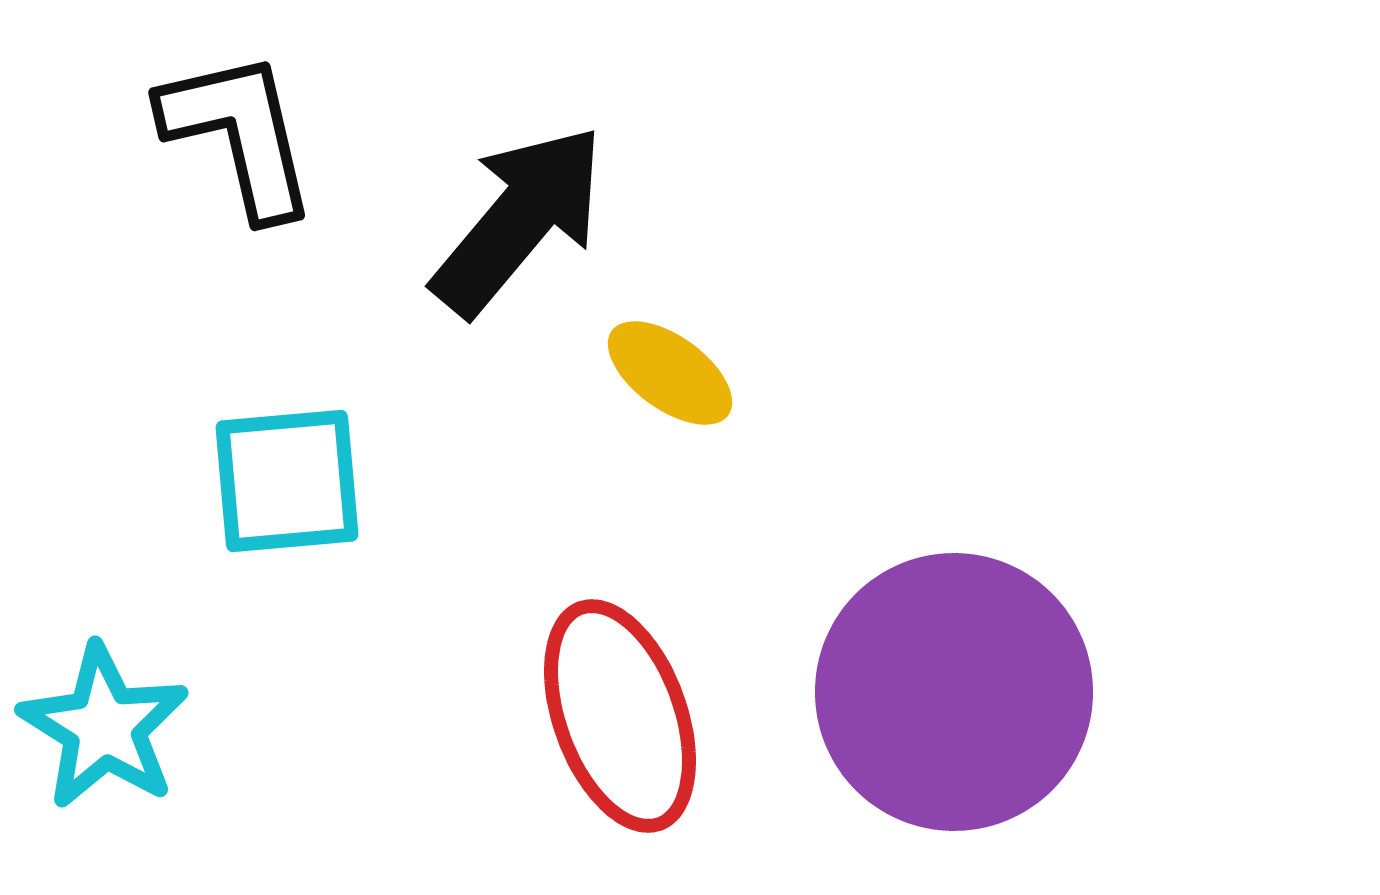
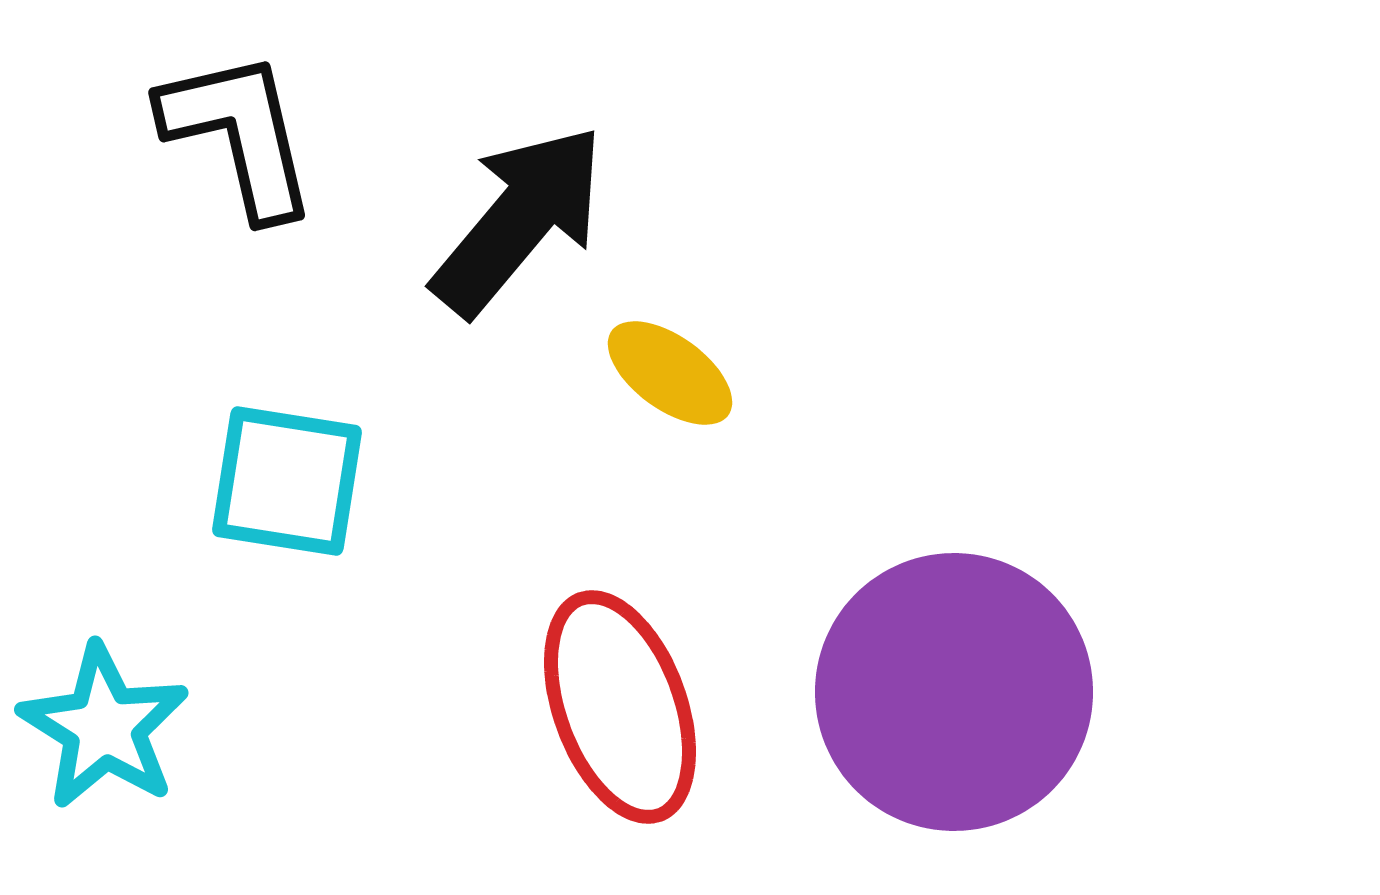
cyan square: rotated 14 degrees clockwise
red ellipse: moved 9 px up
